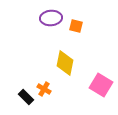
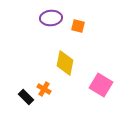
orange square: moved 2 px right
